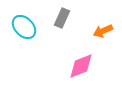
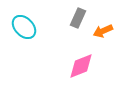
gray rectangle: moved 16 px right
